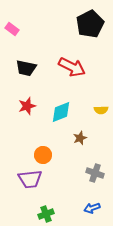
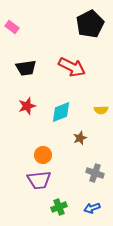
pink rectangle: moved 2 px up
black trapezoid: rotated 20 degrees counterclockwise
purple trapezoid: moved 9 px right, 1 px down
green cross: moved 13 px right, 7 px up
